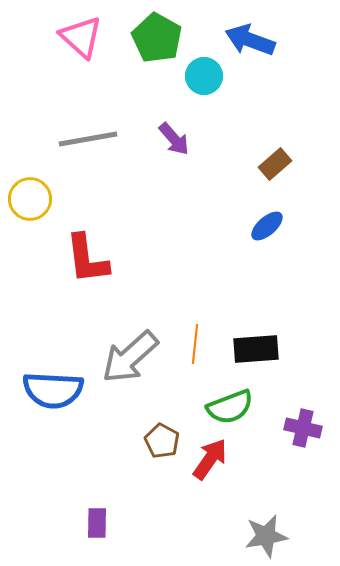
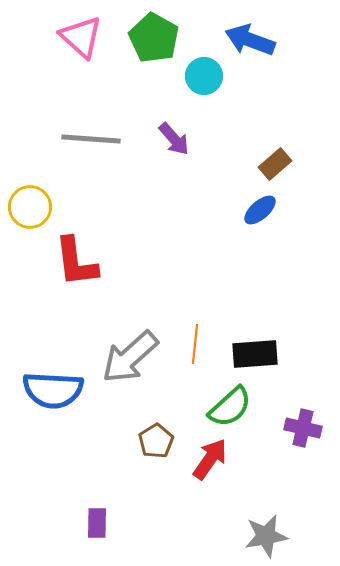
green pentagon: moved 3 px left
gray line: moved 3 px right; rotated 14 degrees clockwise
yellow circle: moved 8 px down
blue ellipse: moved 7 px left, 16 px up
red L-shape: moved 11 px left, 3 px down
black rectangle: moved 1 px left, 5 px down
green semicircle: rotated 21 degrees counterclockwise
brown pentagon: moved 6 px left; rotated 12 degrees clockwise
